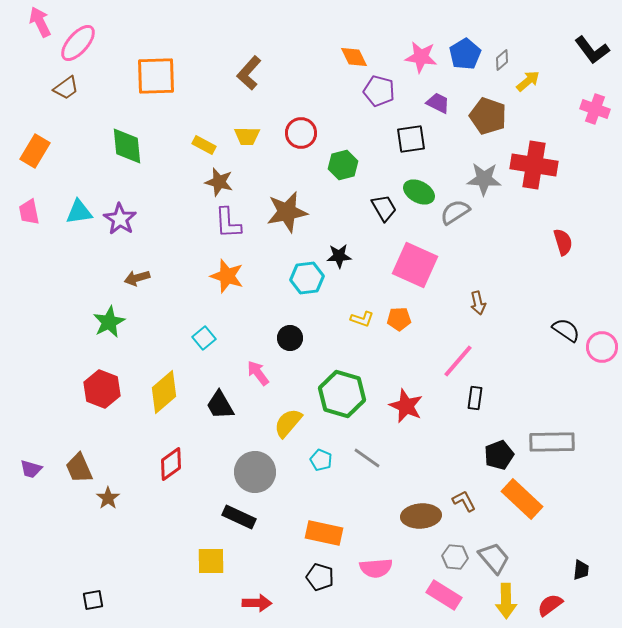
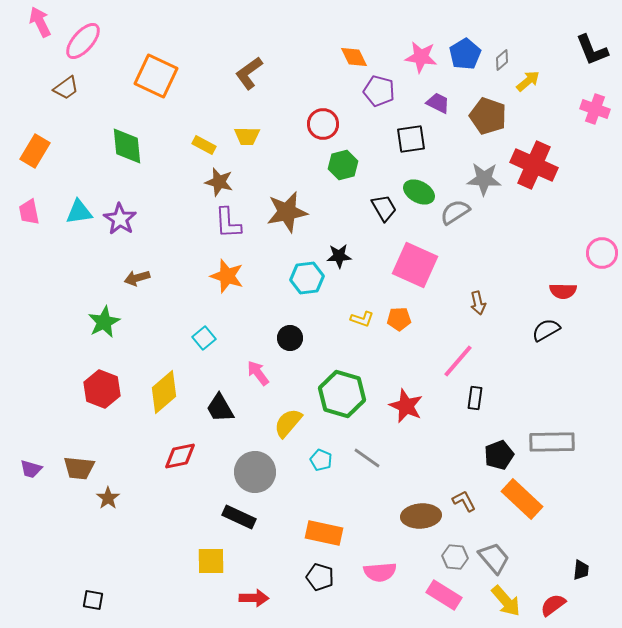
pink ellipse at (78, 43): moved 5 px right, 2 px up
black L-shape at (592, 50): rotated 15 degrees clockwise
brown L-shape at (249, 73): rotated 12 degrees clockwise
orange square at (156, 76): rotated 27 degrees clockwise
red circle at (301, 133): moved 22 px right, 9 px up
red cross at (534, 165): rotated 15 degrees clockwise
red semicircle at (563, 242): moved 49 px down; rotated 108 degrees clockwise
green star at (109, 322): moved 5 px left
black semicircle at (566, 330): moved 20 px left; rotated 64 degrees counterclockwise
pink circle at (602, 347): moved 94 px up
black trapezoid at (220, 405): moved 3 px down
red diamond at (171, 464): moved 9 px right, 8 px up; rotated 24 degrees clockwise
brown trapezoid at (79, 468): rotated 60 degrees counterclockwise
pink semicircle at (376, 568): moved 4 px right, 4 px down
black square at (93, 600): rotated 20 degrees clockwise
yellow arrow at (506, 601): rotated 40 degrees counterclockwise
red arrow at (257, 603): moved 3 px left, 5 px up
red semicircle at (550, 605): moved 3 px right
